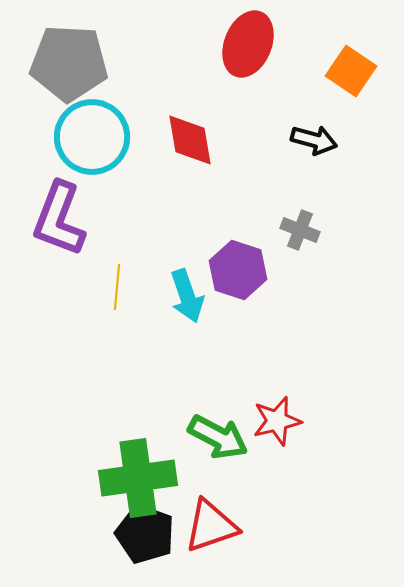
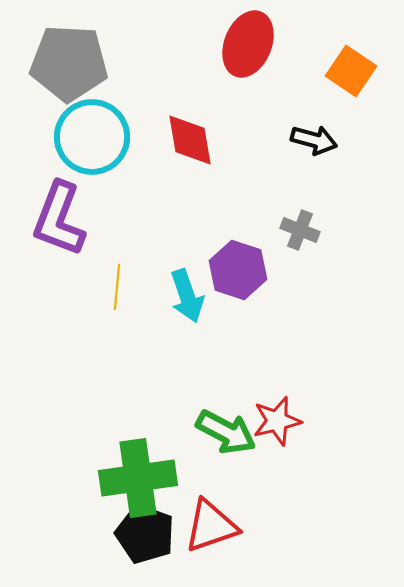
green arrow: moved 8 px right, 5 px up
